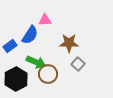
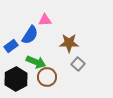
blue rectangle: moved 1 px right
brown circle: moved 1 px left, 3 px down
